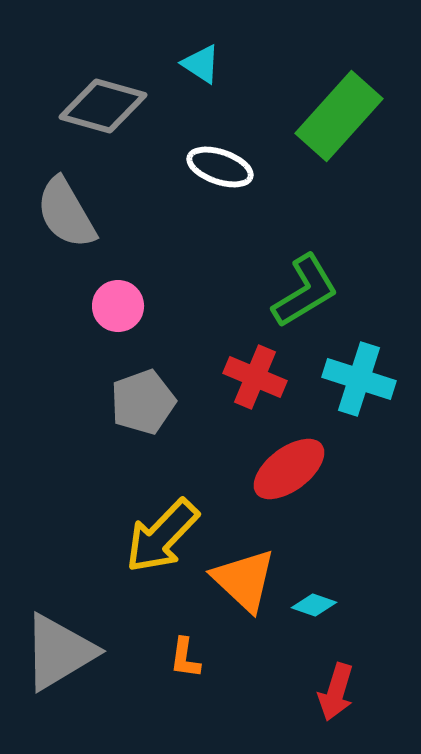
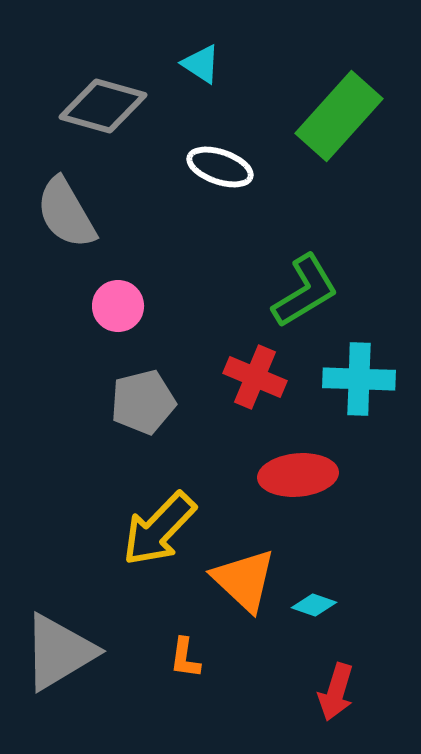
cyan cross: rotated 16 degrees counterclockwise
gray pentagon: rotated 6 degrees clockwise
red ellipse: moved 9 px right, 6 px down; rotated 32 degrees clockwise
yellow arrow: moved 3 px left, 7 px up
